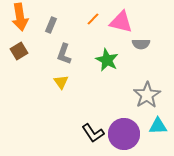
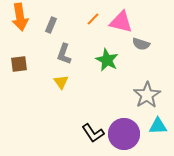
gray semicircle: rotated 18 degrees clockwise
brown square: moved 13 px down; rotated 24 degrees clockwise
